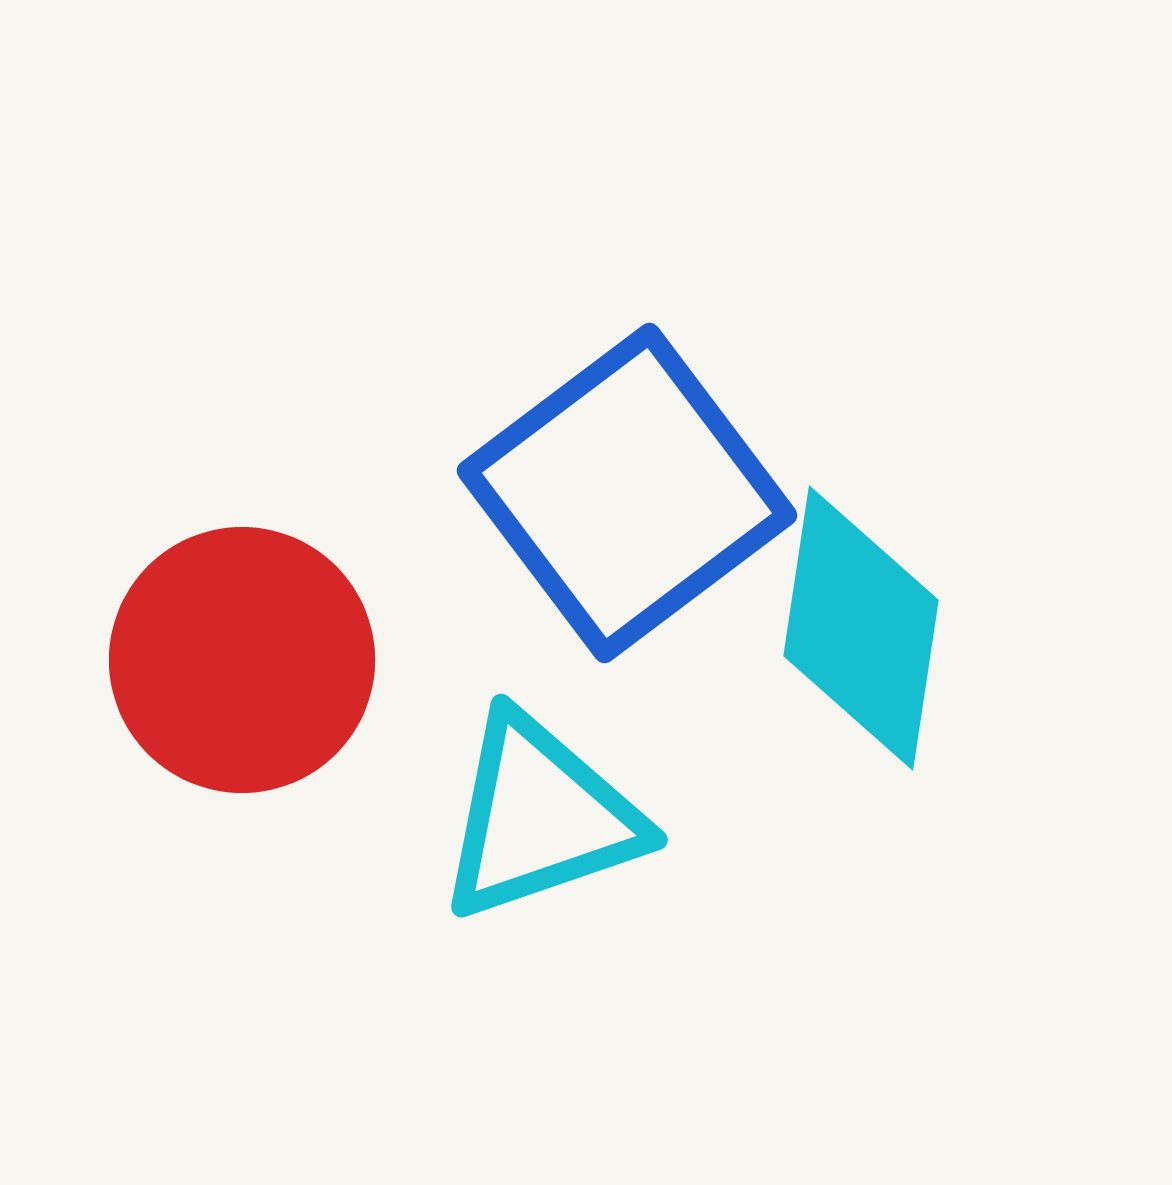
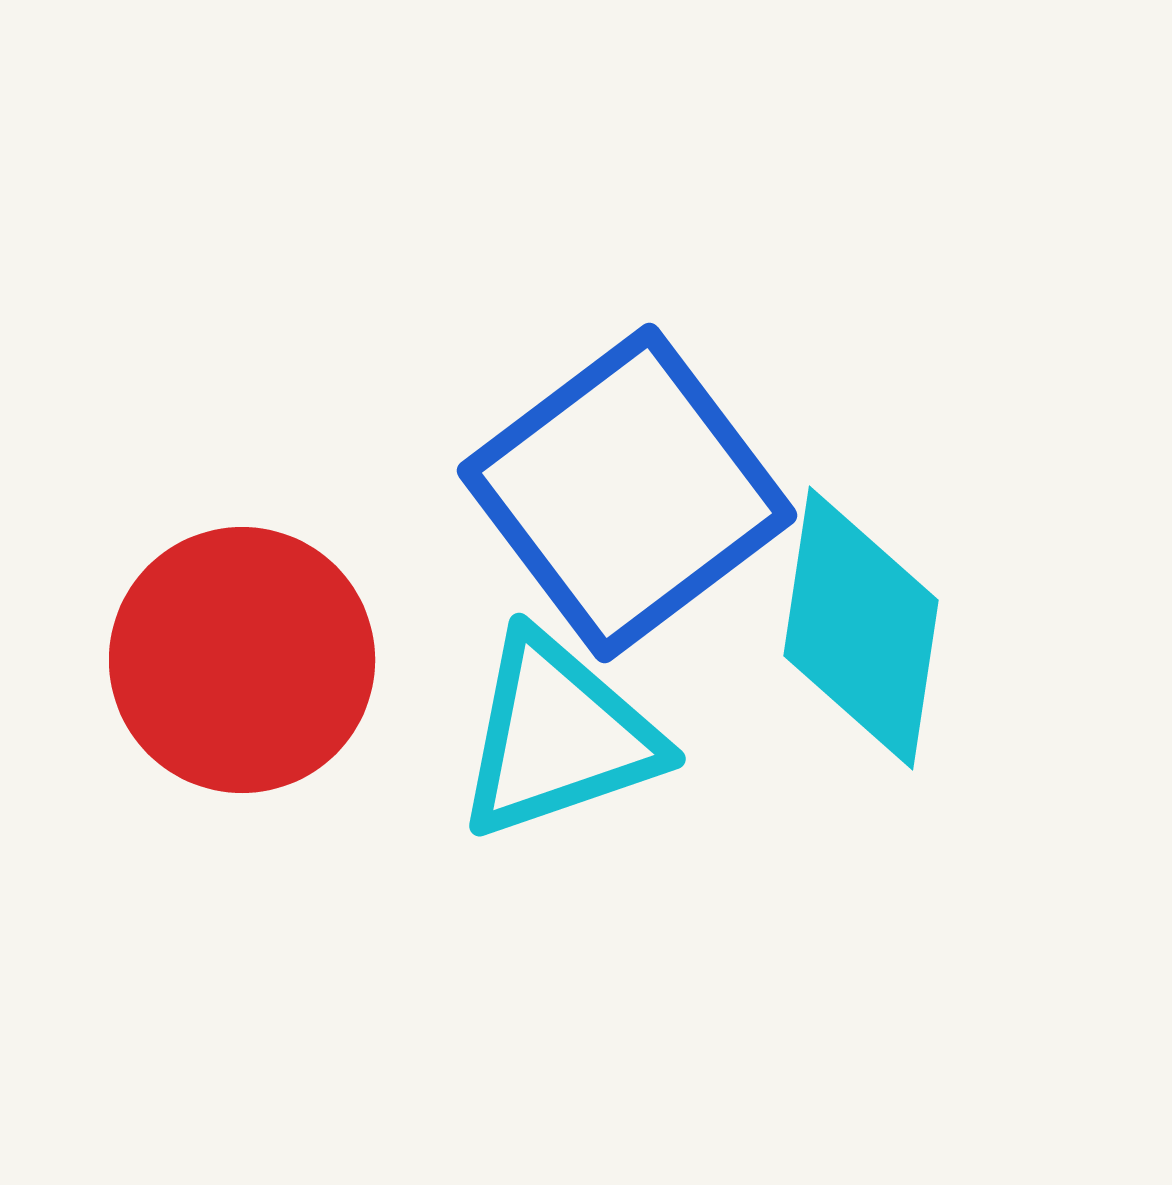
cyan triangle: moved 18 px right, 81 px up
